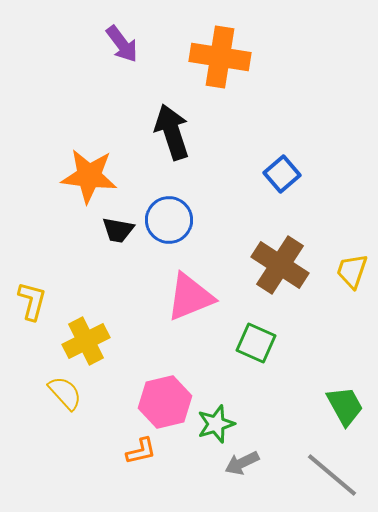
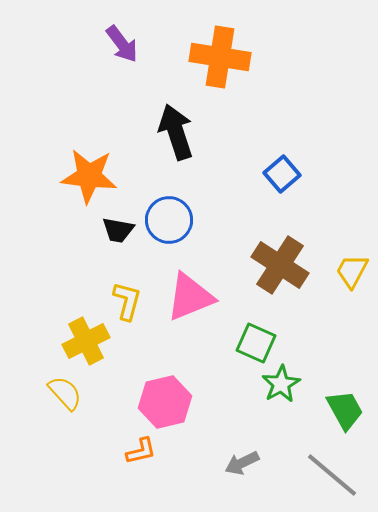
black arrow: moved 4 px right
yellow trapezoid: rotated 9 degrees clockwise
yellow L-shape: moved 95 px right
green trapezoid: moved 4 px down
green star: moved 65 px right, 40 px up; rotated 12 degrees counterclockwise
